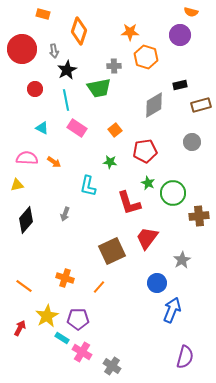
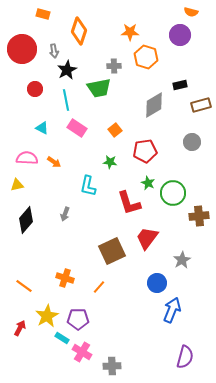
gray cross at (112, 366): rotated 36 degrees counterclockwise
